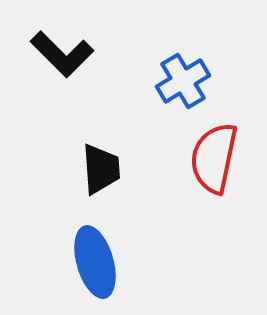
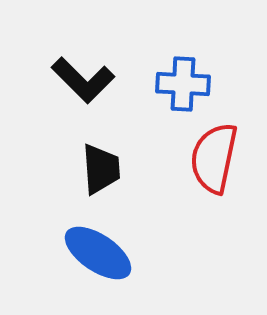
black L-shape: moved 21 px right, 26 px down
blue cross: moved 3 px down; rotated 34 degrees clockwise
blue ellipse: moved 3 px right, 9 px up; rotated 40 degrees counterclockwise
